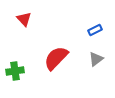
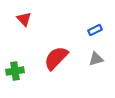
gray triangle: rotated 21 degrees clockwise
